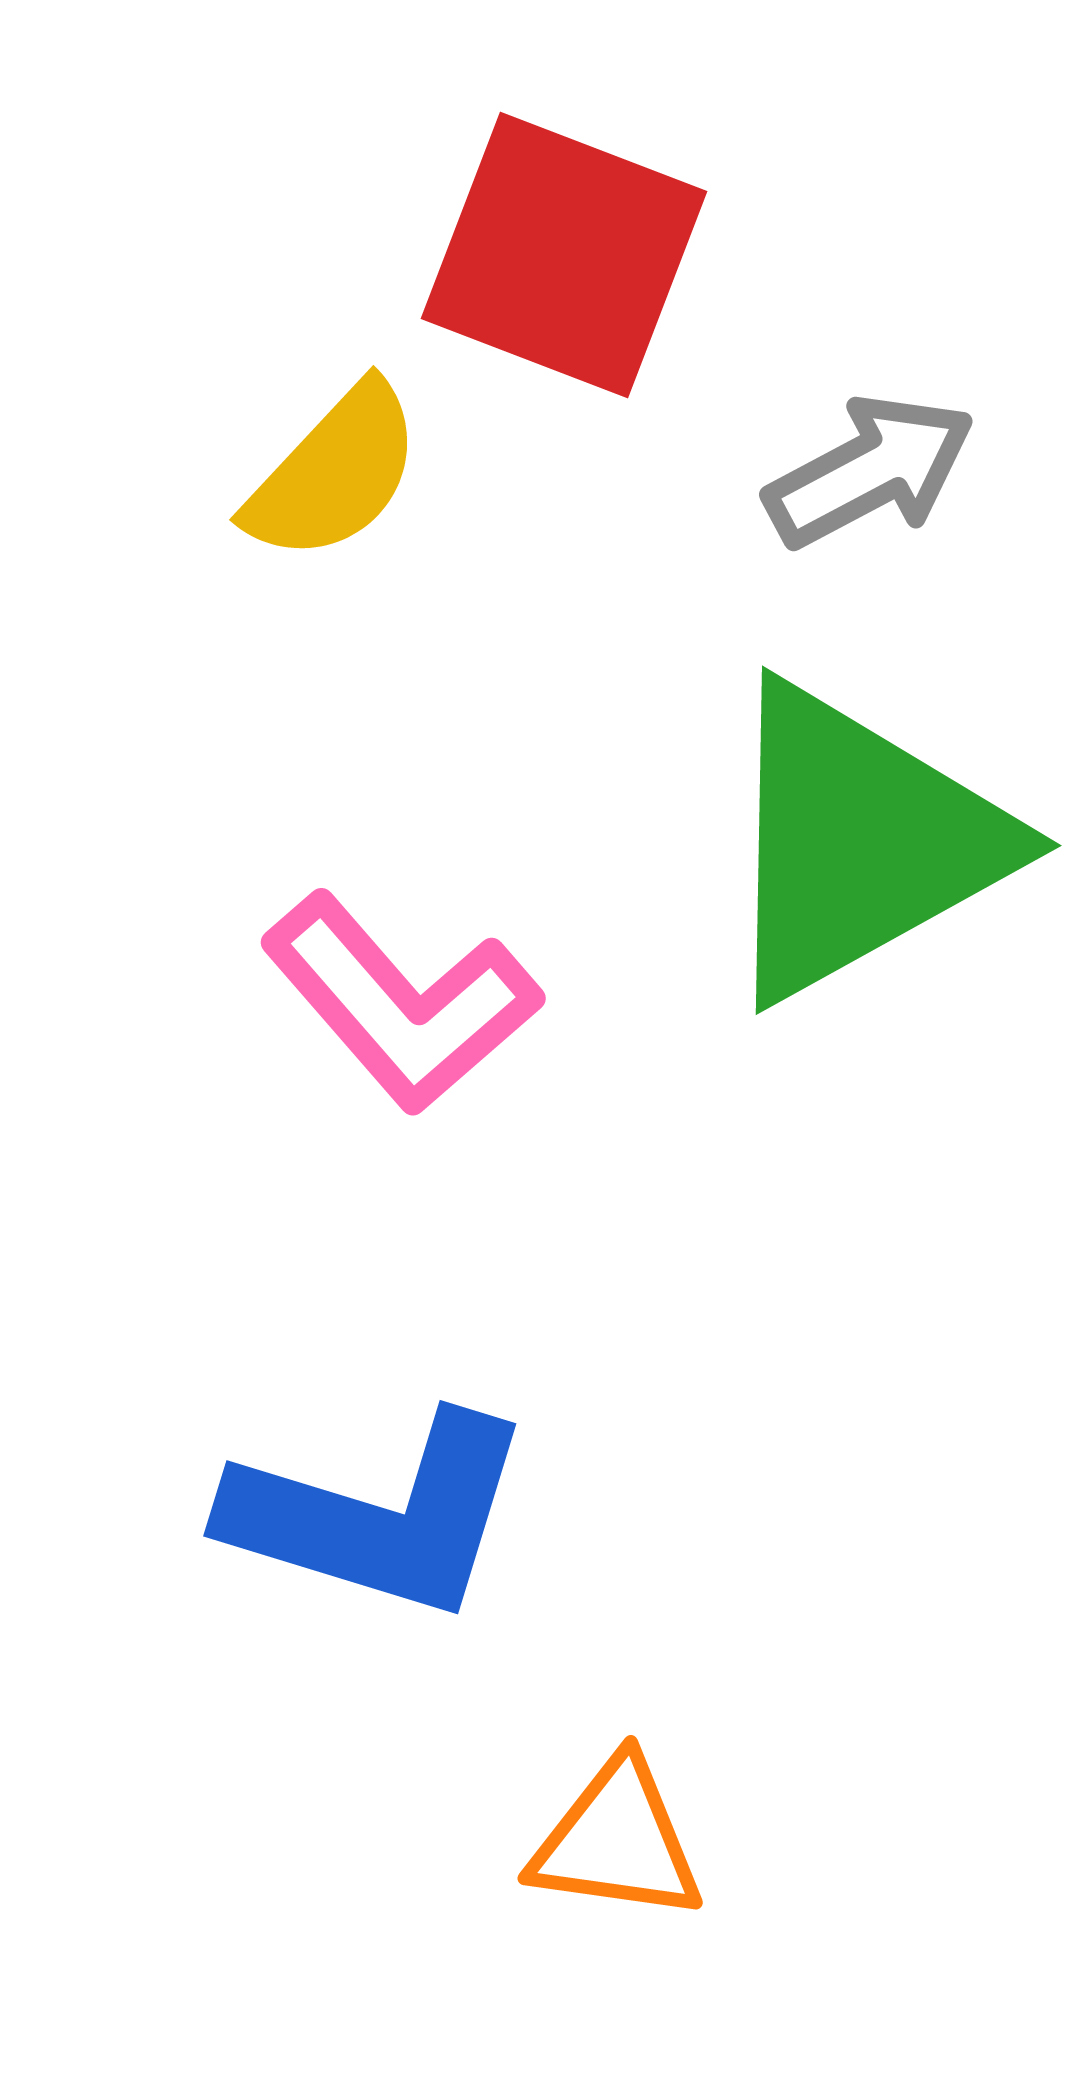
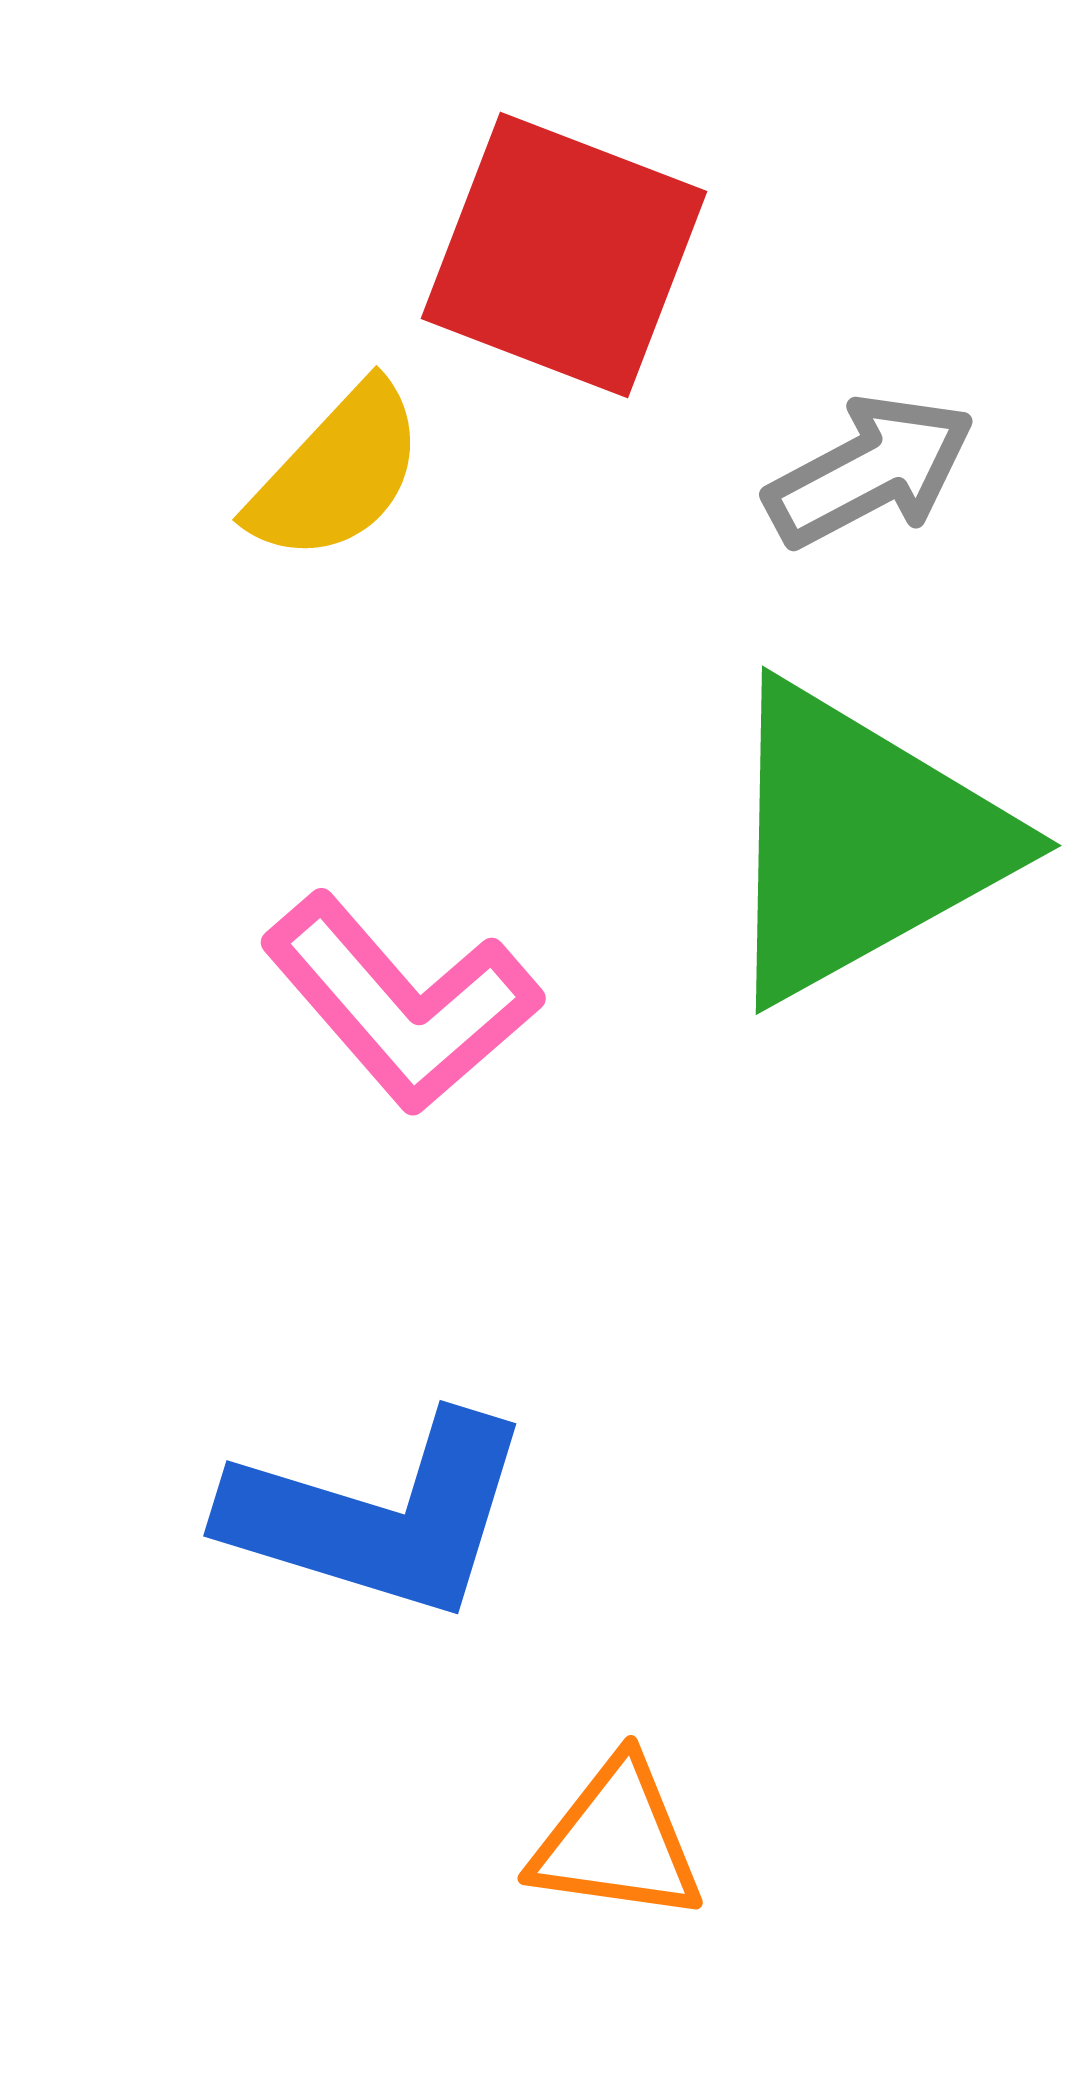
yellow semicircle: moved 3 px right
